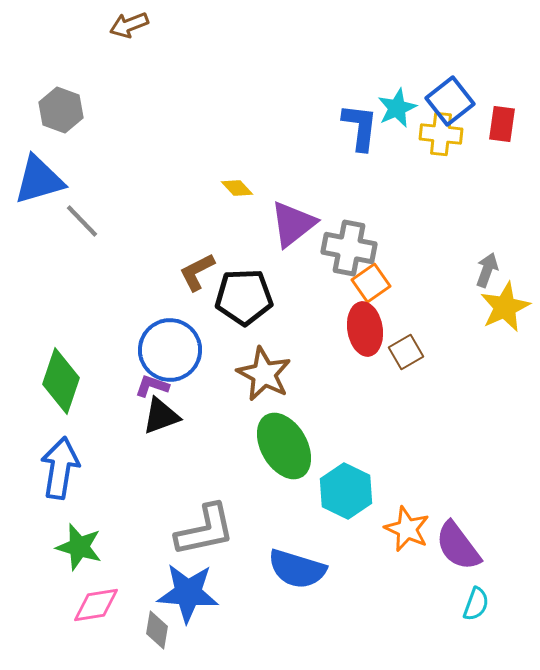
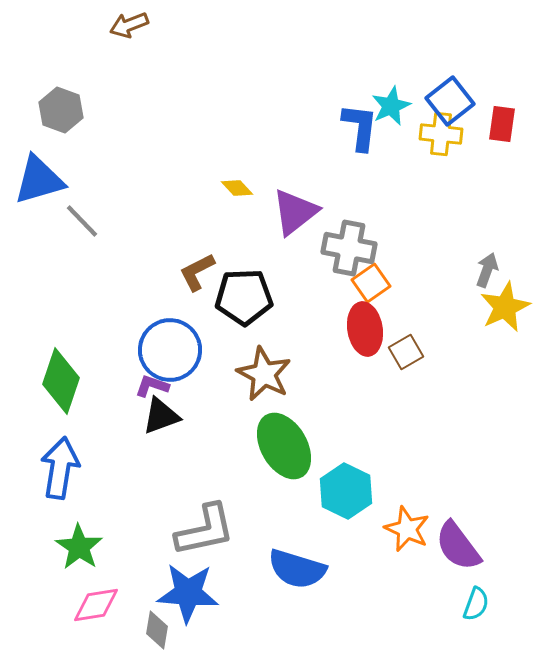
cyan star: moved 6 px left, 2 px up
purple triangle: moved 2 px right, 12 px up
green star: rotated 18 degrees clockwise
